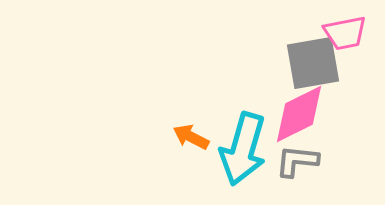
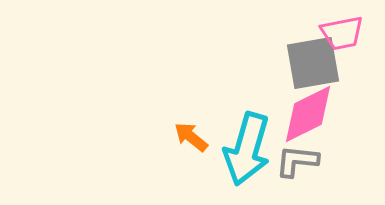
pink trapezoid: moved 3 px left
pink diamond: moved 9 px right
orange arrow: rotated 12 degrees clockwise
cyan arrow: moved 4 px right
